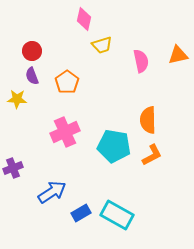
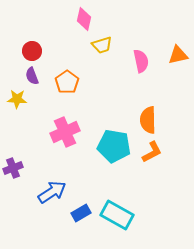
orange L-shape: moved 3 px up
